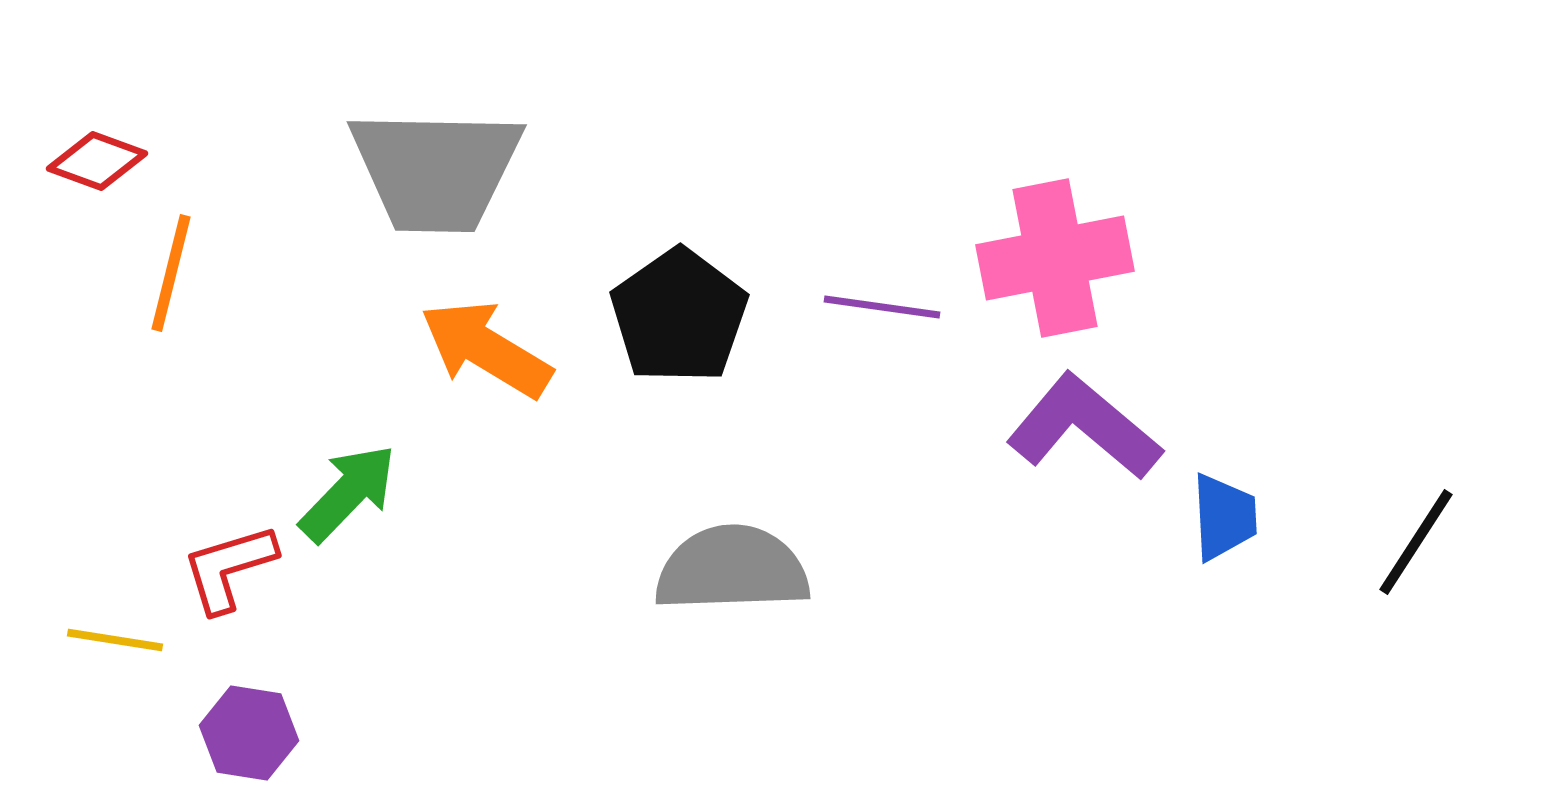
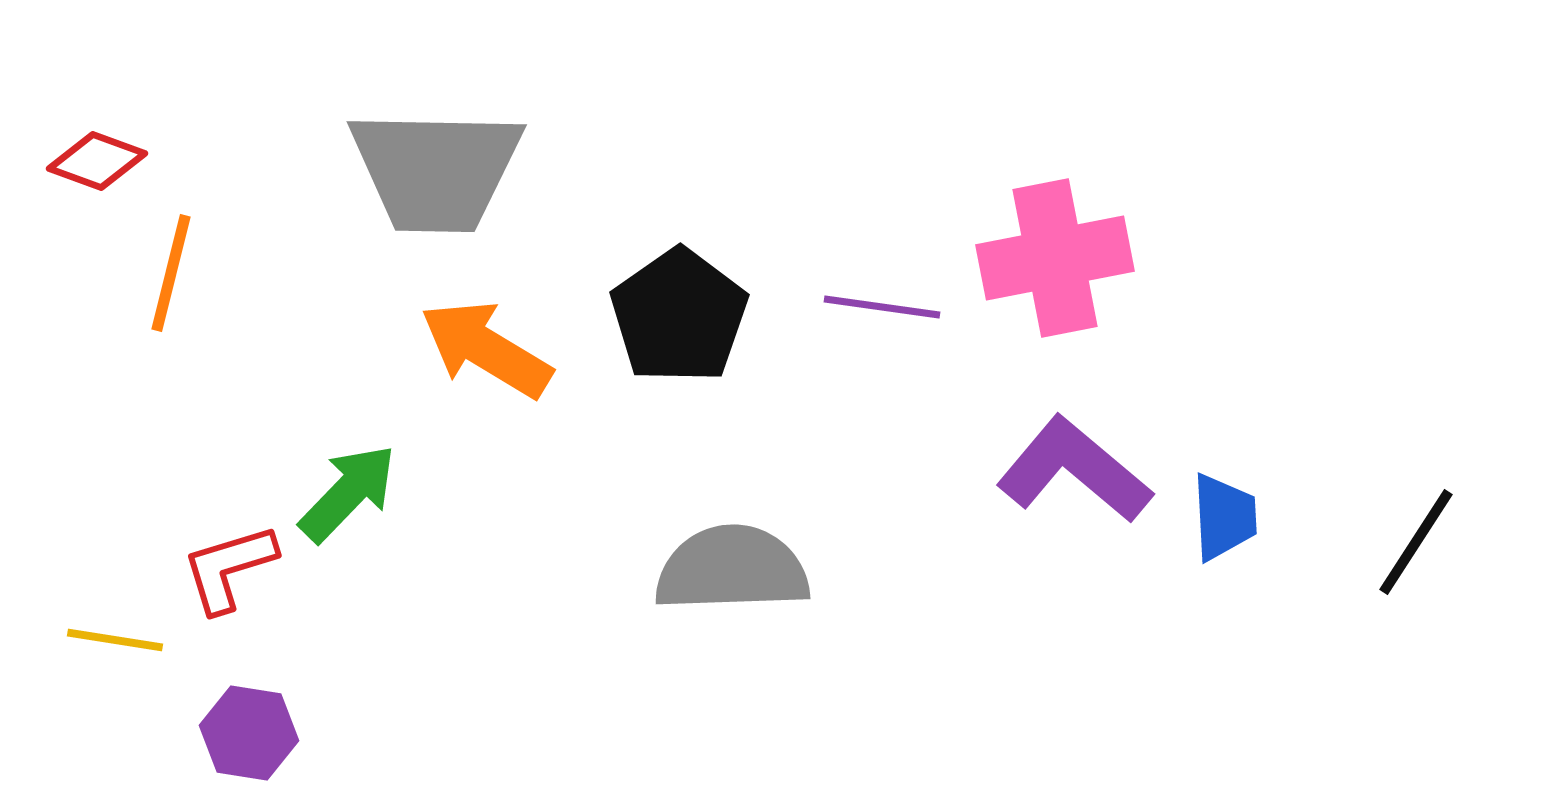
purple L-shape: moved 10 px left, 43 px down
